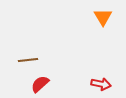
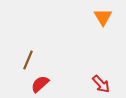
brown line: rotated 60 degrees counterclockwise
red arrow: rotated 36 degrees clockwise
